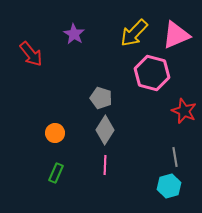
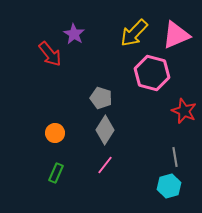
red arrow: moved 19 px right
pink line: rotated 36 degrees clockwise
